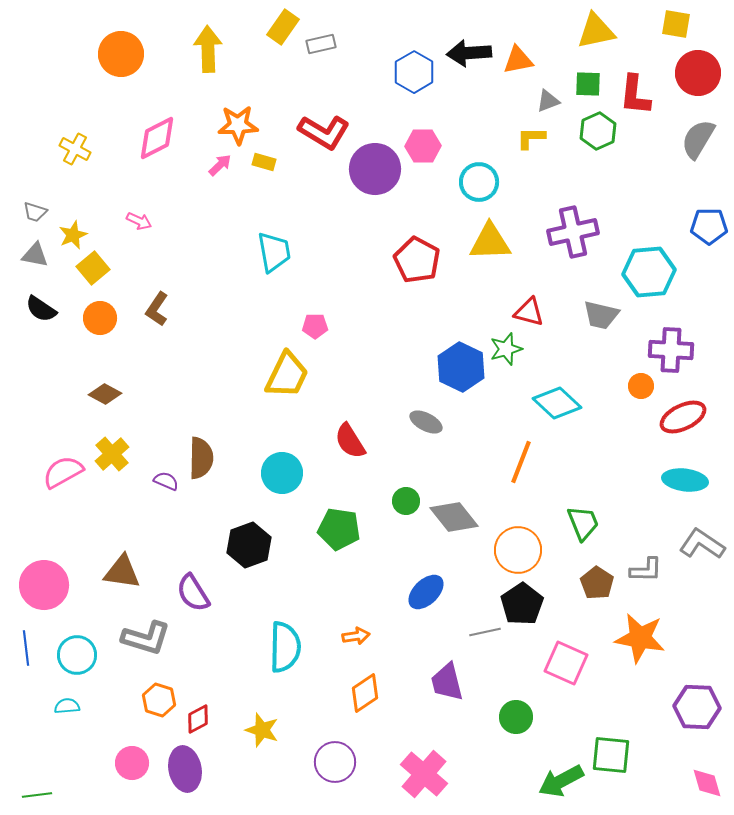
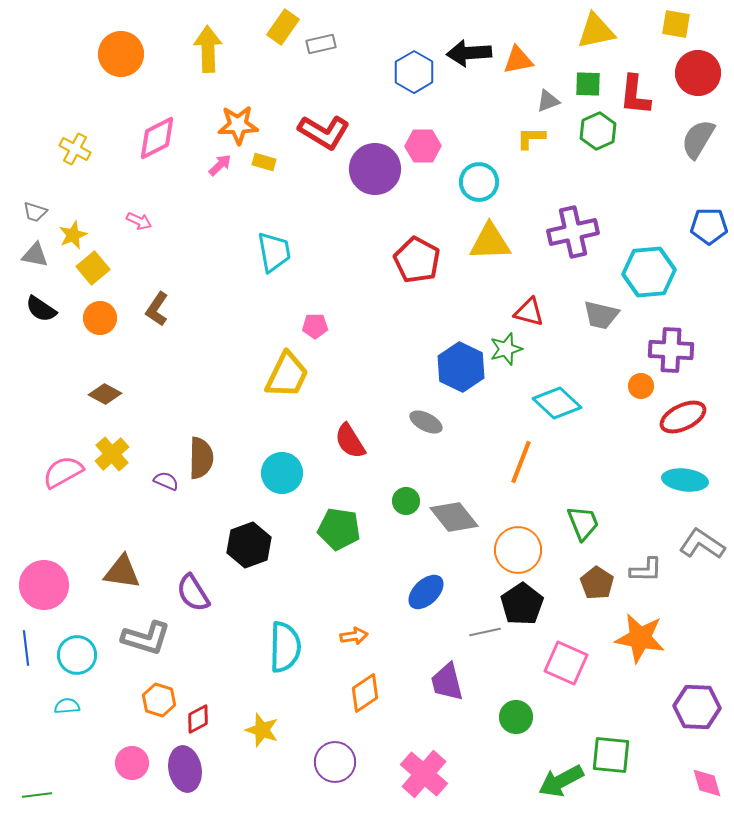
orange arrow at (356, 636): moved 2 px left
